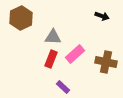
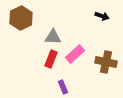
purple rectangle: rotated 24 degrees clockwise
